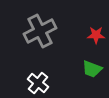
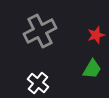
red star: rotated 18 degrees counterclockwise
green trapezoid: rotated 80 degrees counterclockwise
